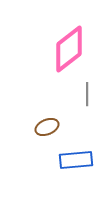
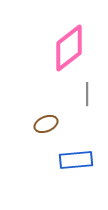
pink diamond: moved 1 px up
brown ellipse: moved 1 px left, 3 px up
